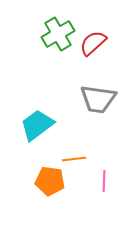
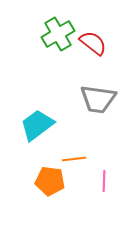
red semicircle: rotated 80 degrees clockwise
